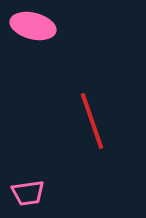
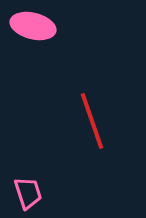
pink trapezoid: rotated 100 degrees counterclockwise
